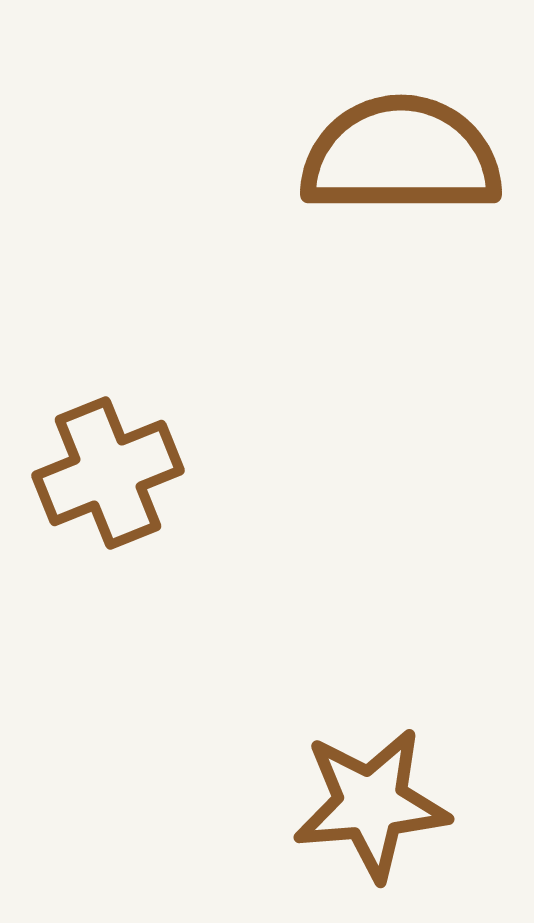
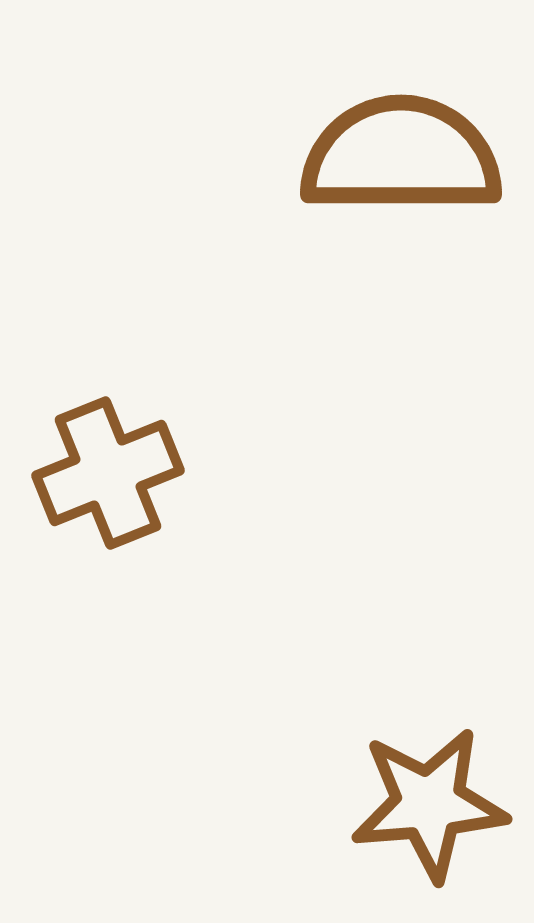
brown star: moved 58 px right
